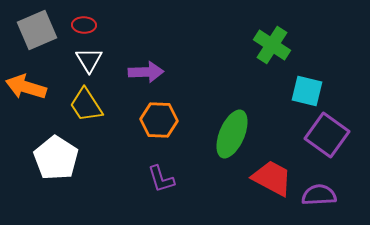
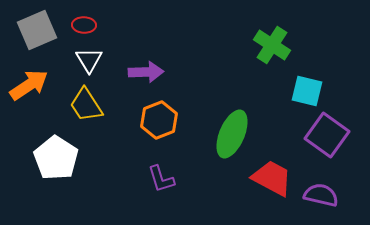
orange arrow: moved 3 px right, 2 px up; rotated 129 degrees clockwise
orange hexagon: rotated 24 degrees counterclockwise
purple semicircle: moved 2 px right; rotated 16 degrees clockwise
